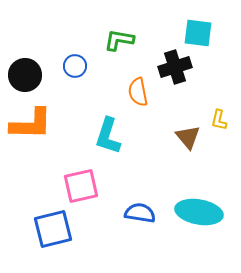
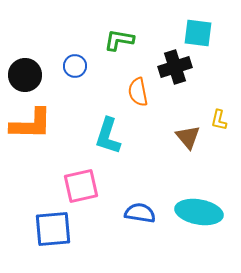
blue square: rotated 9 degrees clockwise
